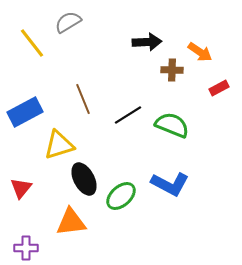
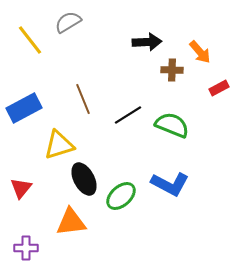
yellow line: moved 2 px left, 3 px up
orange arrow: rotated 15 degrees clockwise
blue rectangle: moved 1 px left, 4 px up
